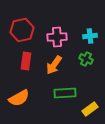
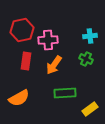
pink cross: moved 9 px left, 3 px down
